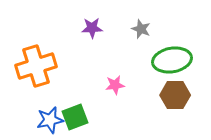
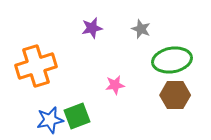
purple star: rotated 10 degrees counterclockwise
green square: moved 2 px right, 1 px up
